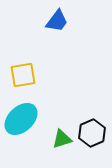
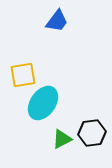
cyan ellipse: moved 22 px right, 16 px up; rotated 12 degrees counterclockwise
black hexagon: rotated 16 degrees clockwise
green triangle: rotated 10 degrees counterclockwise
